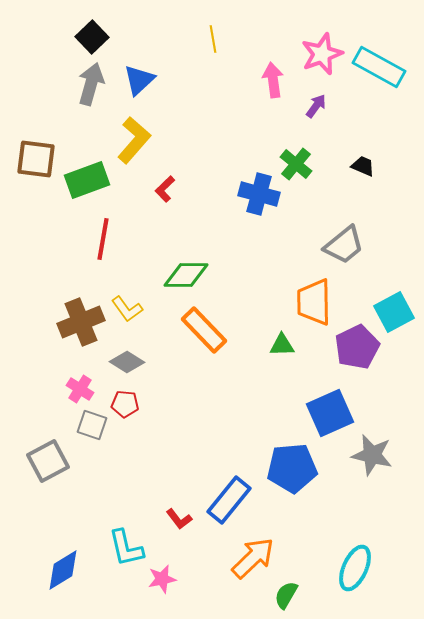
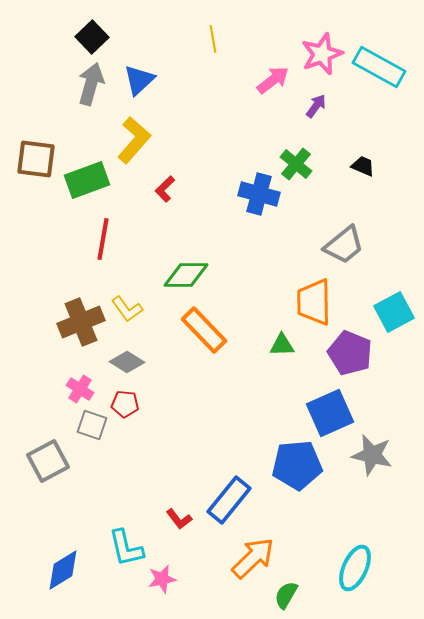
pink arrow at (273, 80): rotated 60 degrees clockwise
purple pentagon at (357, 347): moved 7 px left, 6 px down; rotated 24 degrees counterclockwise
blue pentagon at (292, 468): moved 5 px right, 3 px up
